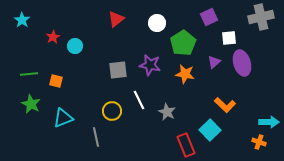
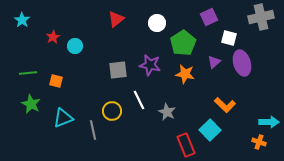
white square: rotated 21 degrees clockwise
green line: moved 1 px left, 1 px up
gray line: moved 3 px left, 7 px up
